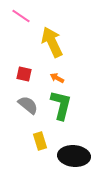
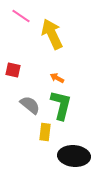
yellow arrow: moved 8 px up
red square: moved 11 px left, 4 px up
gray semicircle: moved 2 px right
yellow rectangle: moved 5 px right, 9 px up; rotated 24 degrees clockwise
